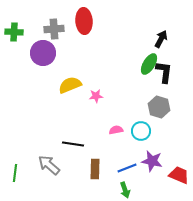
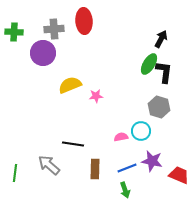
pink semicircle: moved 5 px right, 7 px down
